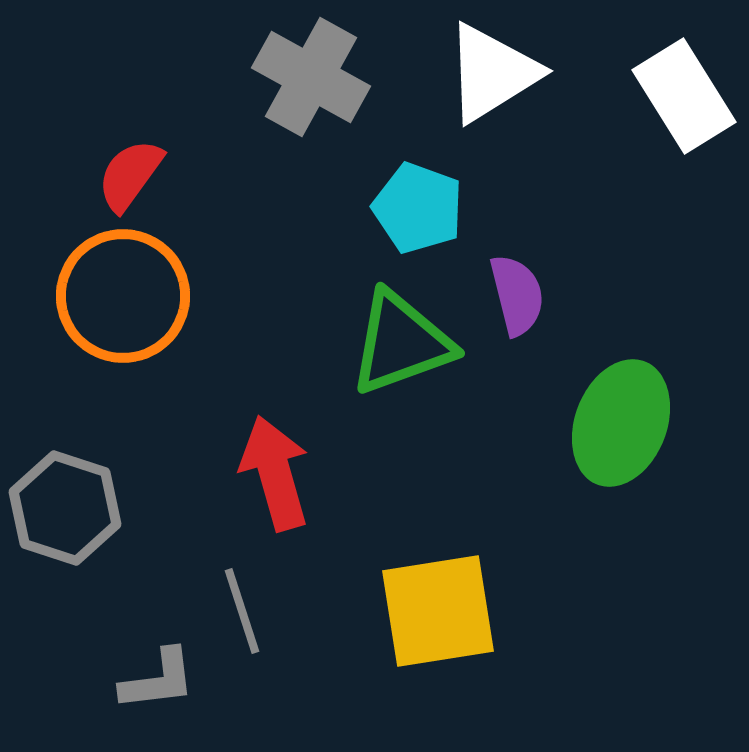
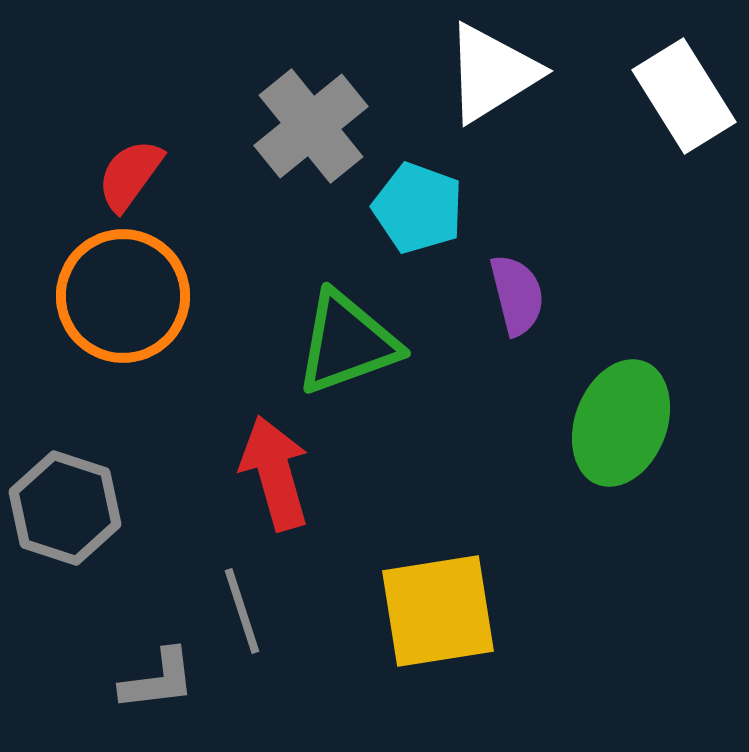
gray cross: moved 49 px down; rotated 22 degrees clockwise
green triangle: moved 54 px left
